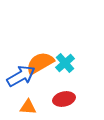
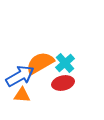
blue arrow: moved 1 px left
red ellipse: moved 1 px left, 16 px up
orange triangle: moved 6 px left, 12 px up
